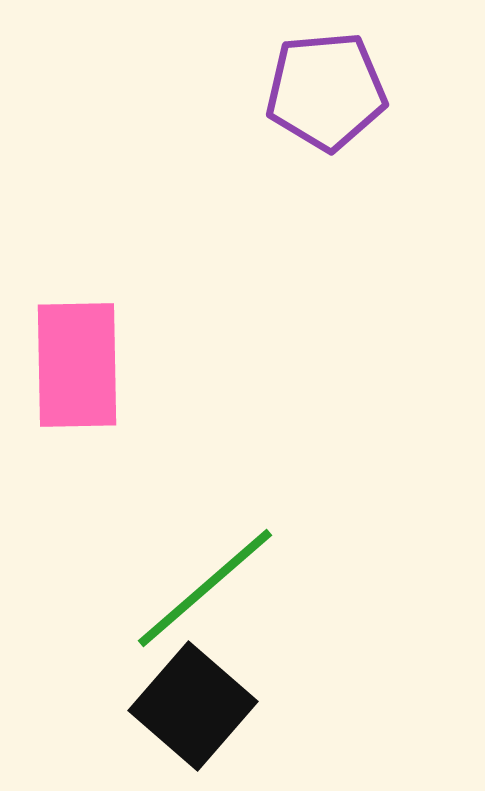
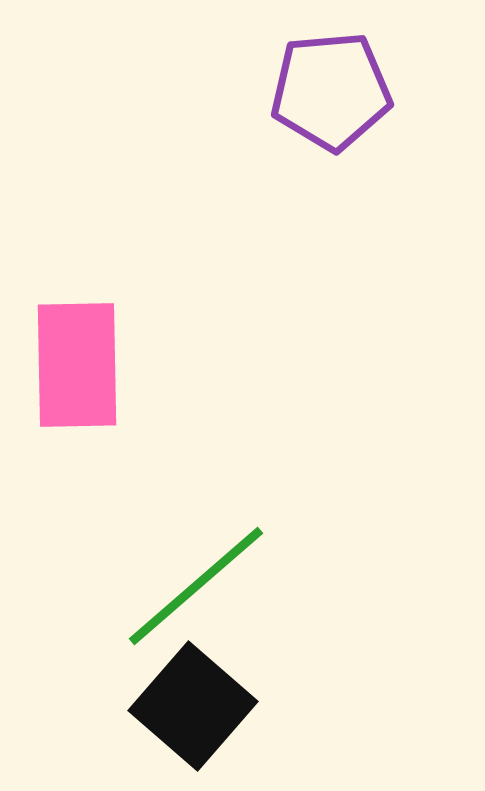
purple pentagon: moved 5 px right
green line: moved 9 px left, 2 px up
